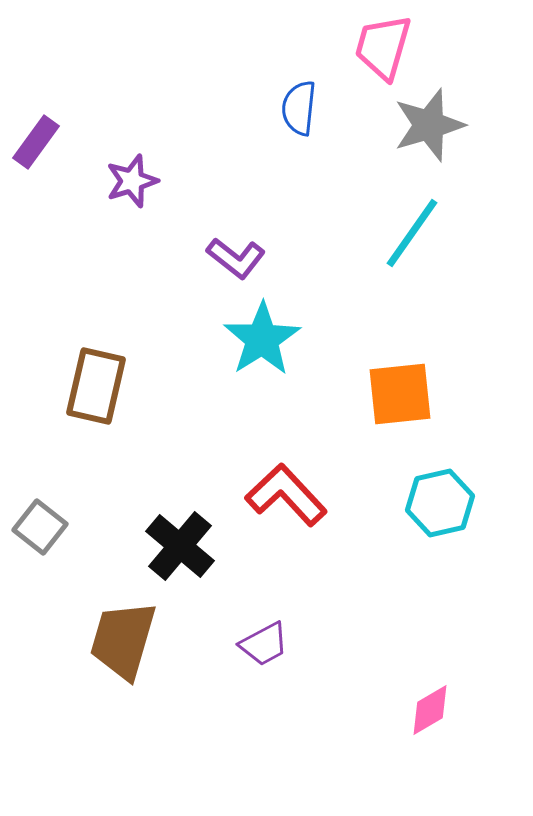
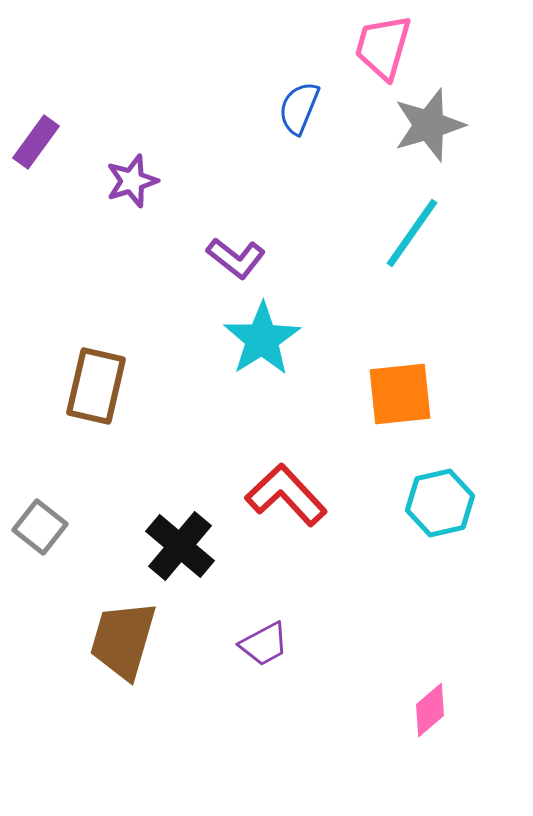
blue semicircle: rotated 16 degrees clockwise
pink diamond: rotated 10 degrees counterclockwise
